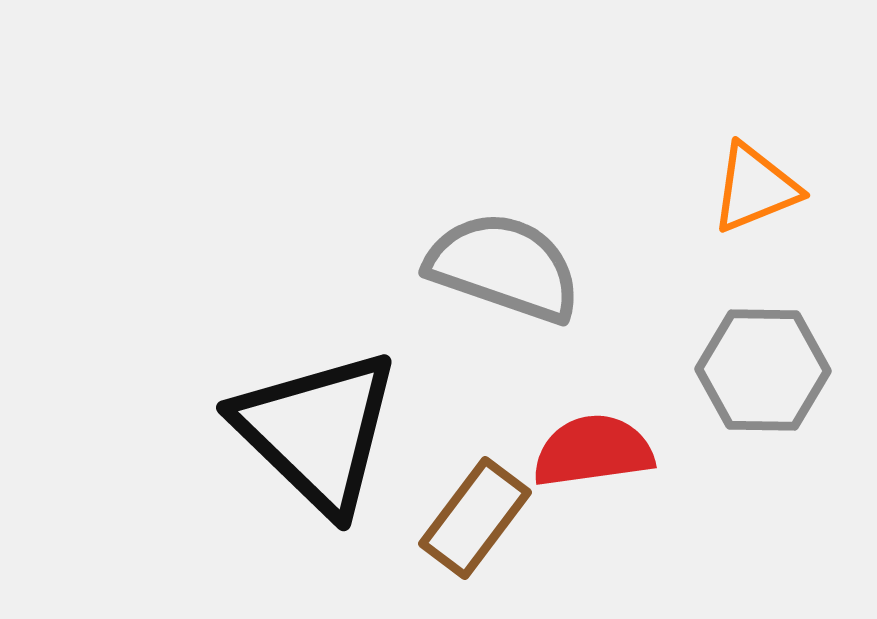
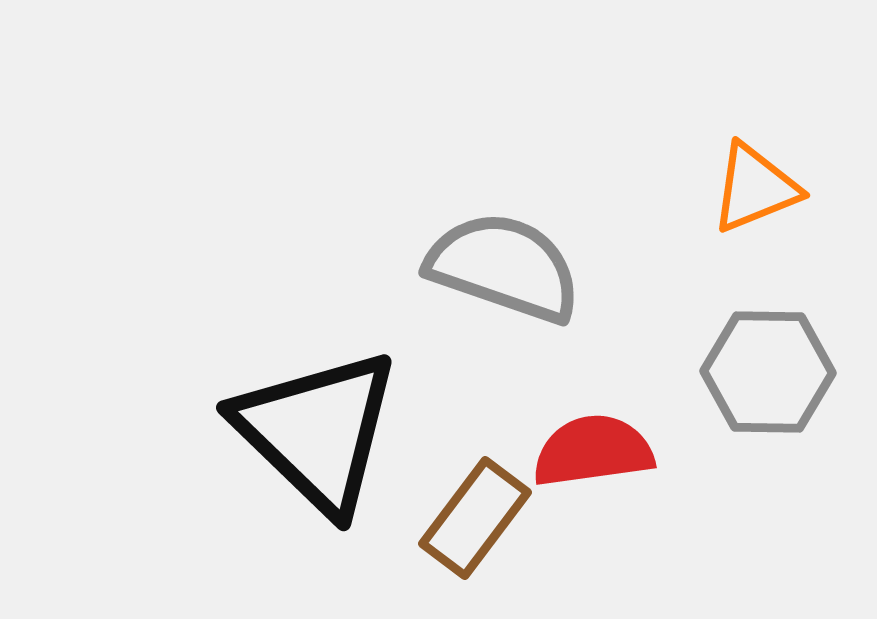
gray hexagon: moved 5 px right, 2 px down
